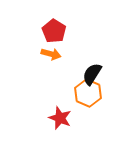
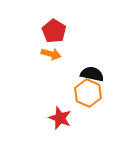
black semicircle: rotated 70 degrees clockwise
